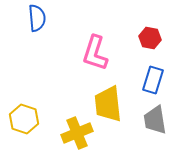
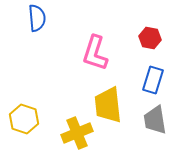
yellow trapezoid: moved 1 px down
